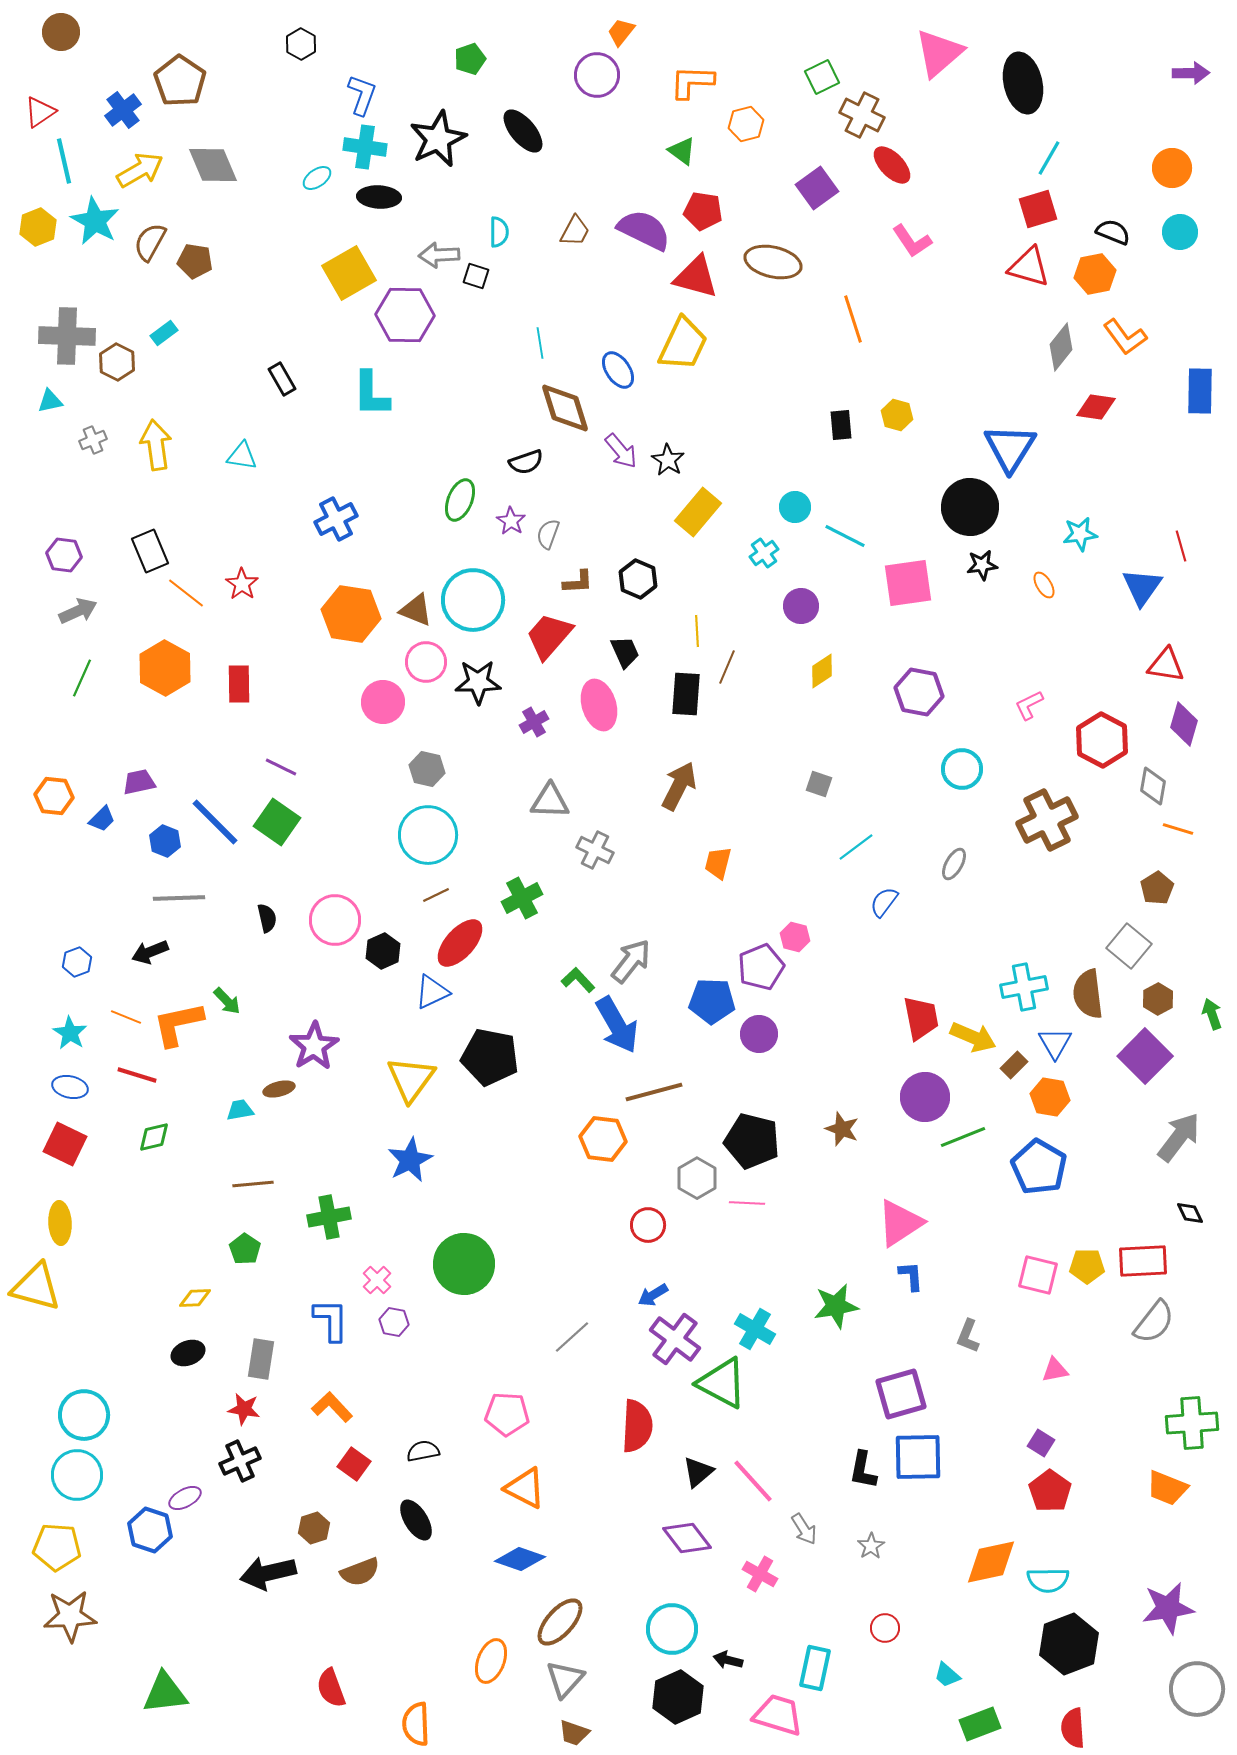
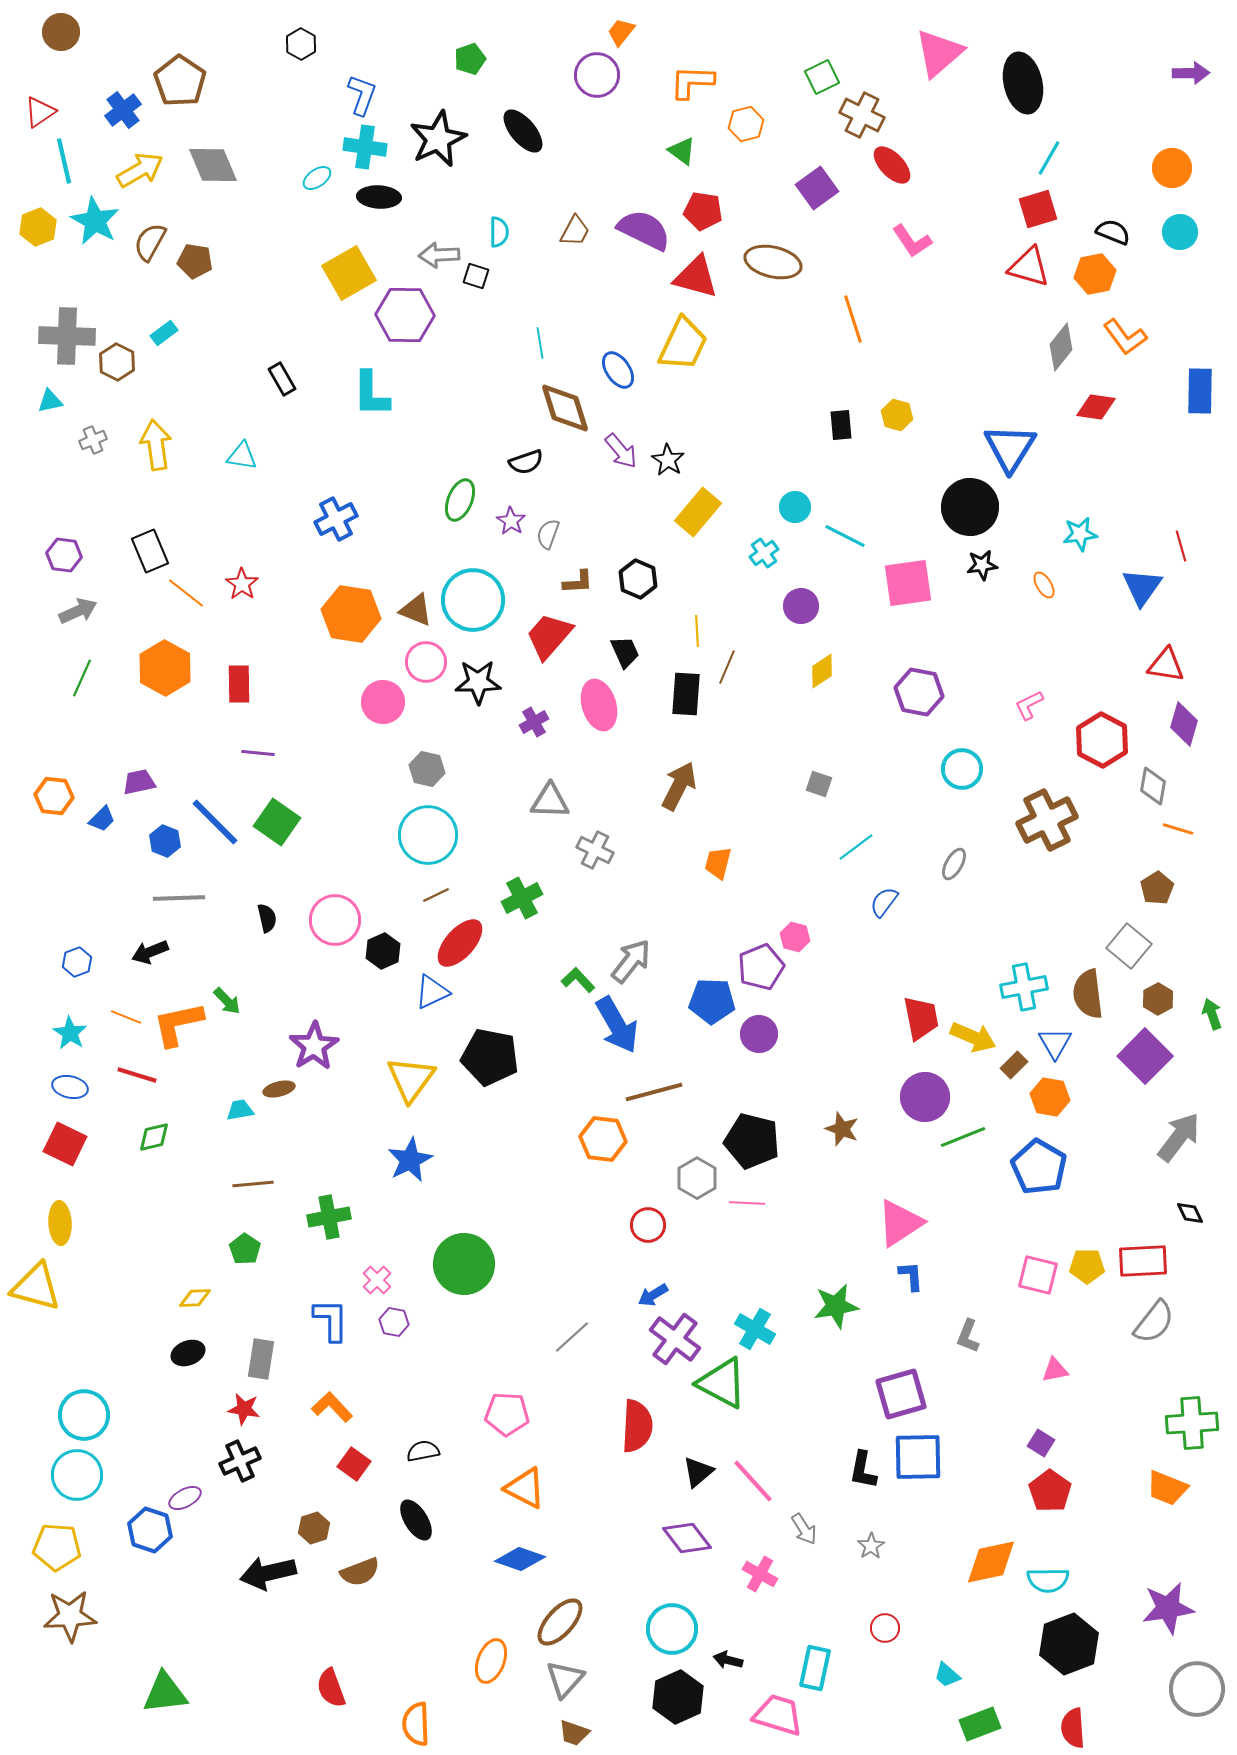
purple line at (281, 767): moved 23 px left, 14 px up; rotated 20 degrees counterclockwise
